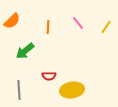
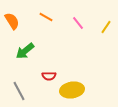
orange semicircle: rotated 78 degrees counterclockwise
orange line: moved 2 px left, 10 px up; rotated 64 degrees counterclockwise
gray line: moved 1 px down; rotated 24 degrees counterclockwise
